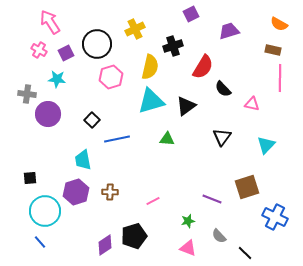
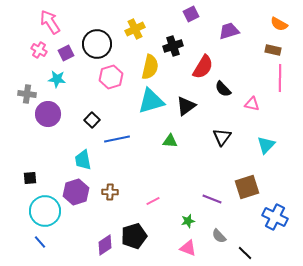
green triangle at (167, 139): moved 3 px right, 2 px down
